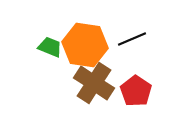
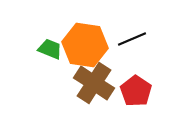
green trapezoid: moved 2 px down
